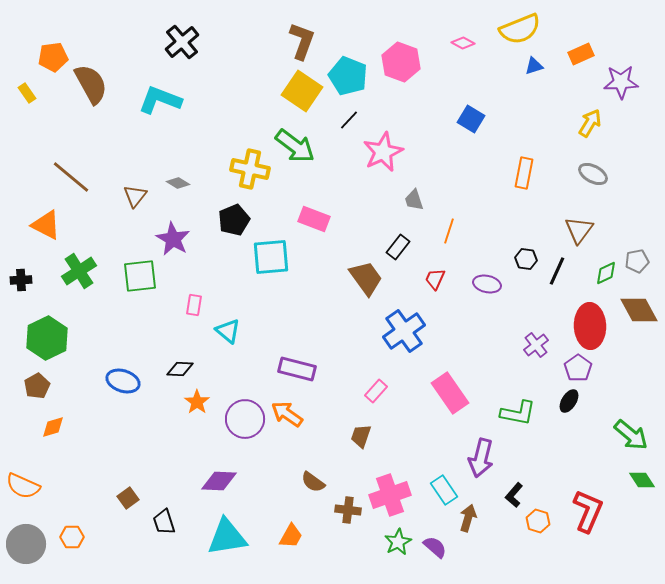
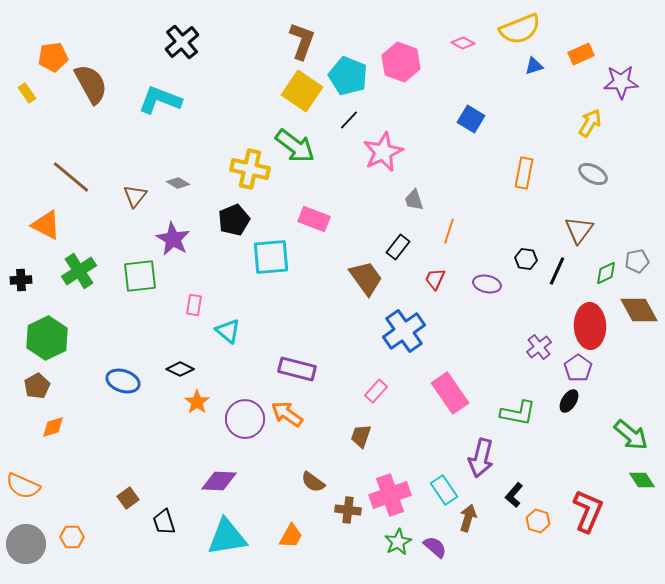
purple cross at (536, 345): moved 3 px right, 2 px down
black diamond at (180, 369): rotated 24 degrees clockwise
